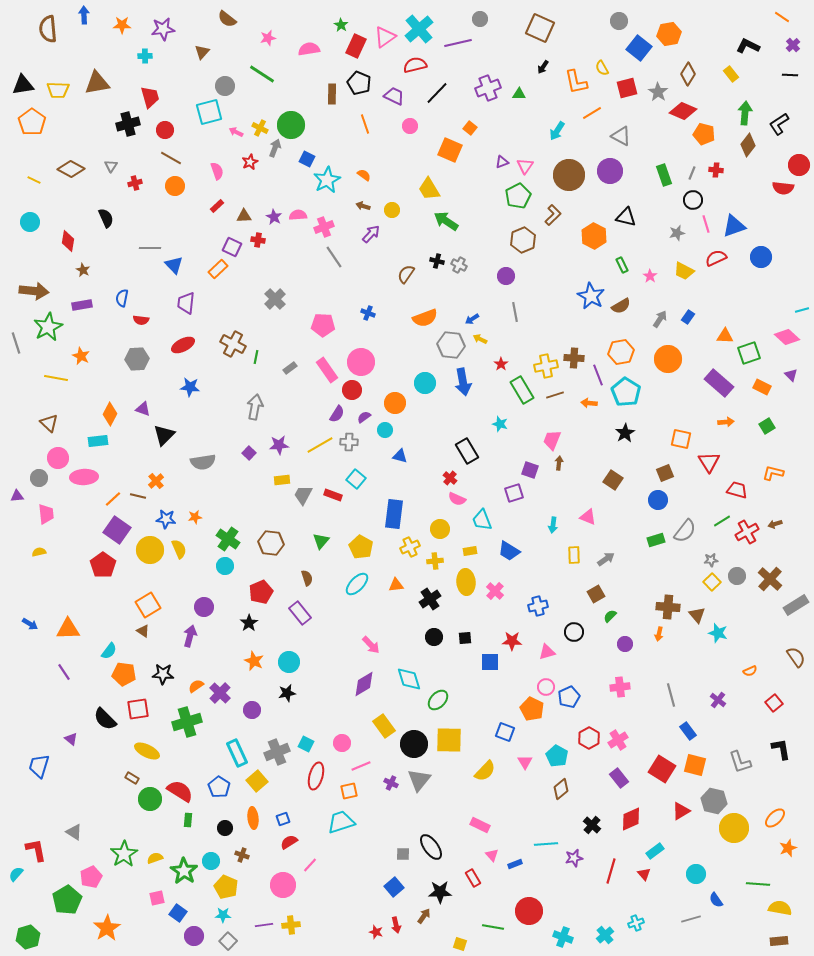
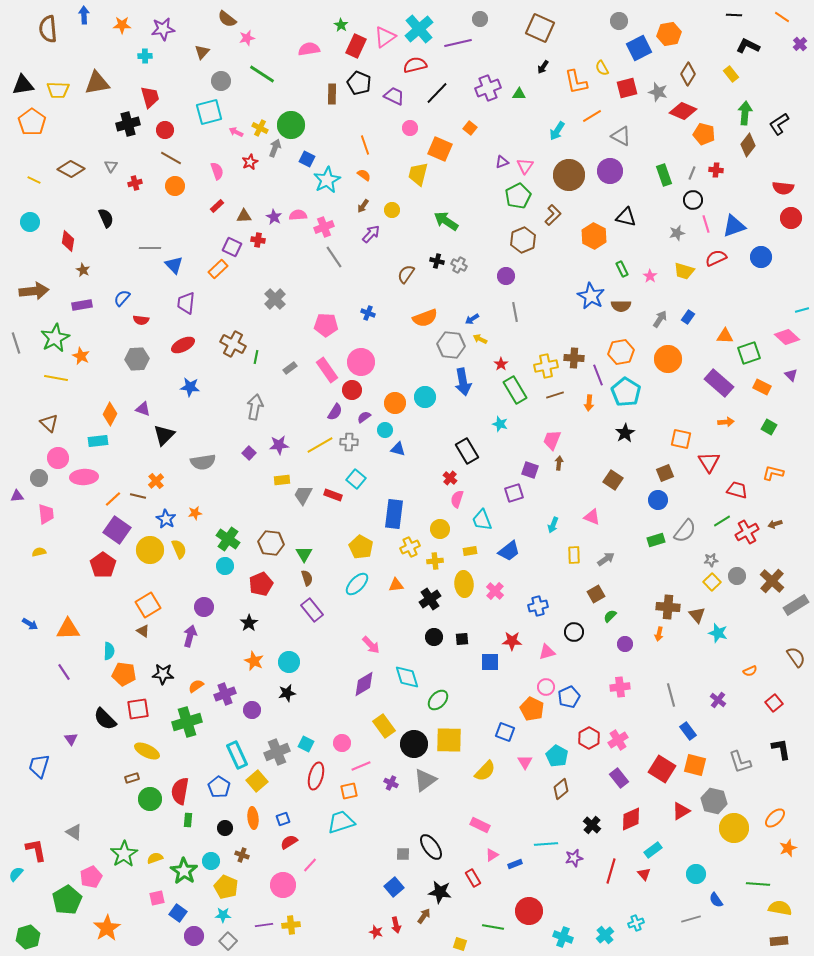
pink star at (268, 38): moved 21 px left
purple cross at (793, 45): moved 7 px right, 1 px up
blue square at (639, 48): rotated 25 degrees clockwise
black line at (790, 75): moved 56 px left, 60 px up
gray circle at (225, 86): moved 4 px left, 5 px up
gray star at (658, 92): rotated 18 degrees counterclockwise
orange line at (592, 113): moved 3 px down
orange line at (365, 124): moved 21 px down
pink circle at (410, 126): moved 2 px down
orange square at (450, 150): moved 10 px left, 1 px up
red circle at (799, 165): moved 8 px left, 53 px down
yellow trapezoid at (429, 189): moved 11 px left, 15 px up; rotated 45 degrees clockwise
brown arrow at (363, 206): rotated 72 degrees counterclockwise
green rectangle at (622, 265): moved 4 px down
yellow trapezoid at (684, 271): rotated 10 degrees counterclockwise
brown arrow at (34, 291): rotated 12 degrees counterclockwise
blue semicircle at (122, 298): rotated 30 degrees clockwise
brown semicircle at (621, 306): rotated 30 degrees clockwise
pink pentagon at (323, 325): moved 3 px right
green star at (48, 327): moved 7 px right, 11 px down
cyan circle at (425, 383): moved 14 px down
green rectangle at (522, 390): moved 7 px left
orange arrow at (589, 403): rotated 91 degrees counterclockwise
purple semicircle at (337, 414): moved 2 px left, 2 px up
green square at (767, 426): moved 2 px right, 1 px down; rotated 28 degrees counterclockwise
blue triangle at (400, 456): moved 2 px left, 7 px up
pink semicircle at (457, 499): rotated 84 degrees clockwise
orange star at (195, 517): moved 4 px up
pink triangle at (588, 517): moved 4 px right
blue star at (166, 519): rotated 24 degrees clockwise
cyan arrow at (553, 525): rotated 14 degrees clockwise
green triangle at (321, 541): moved 17 px left, 13 px down; rotated 12 degrees counterclockwise
blue trapezoid at (509, 551): rotated 70 degrees counterclockwise
brown cross at (770, 579): moved 2 px right, 2 px down
yellow ellipse at (466, 582): moved 2 px left, 2 px down
red pentagon at (261, 592): moved 8 px up
purple rectangle at (300, 613): moved 12 px right, 3 px up
black square at (465, 638): moved 3 px left, 1 px down
cyan semicircle at (109, 651): rotated 36 degrees counterclockwise
cyan diamond at (409, 679): moved 2 px left, 2 px up
purple cross at (220, 693): moved 5 px right, 1 px down; rotated 25 degrees clockwise
purple triangle at (71, 739): rotated 16 degrees clockwise
cyan rectangle at (237, 753): moved 2 px down
brown rectangle at (132, 778): rotated 48 degrees counterclockwise
gray triangle at (419, 780): moved 6 px right; rotated 15 degrees clockwise
red semicircle at (180, 791): rotated 112 degrees counterclockwise
cyan rectangle at (655, 851): moved 2 px left, 1 px up
pink triangle at (492, 855): rotated 40 degrees clockwise
black star at (440, 892): rotated 10 degrees clockwise
